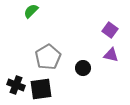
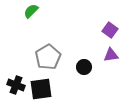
purple triangle: rotated 21 degrees counterclockwise
black circle: moved 1 px right, 1 px up
